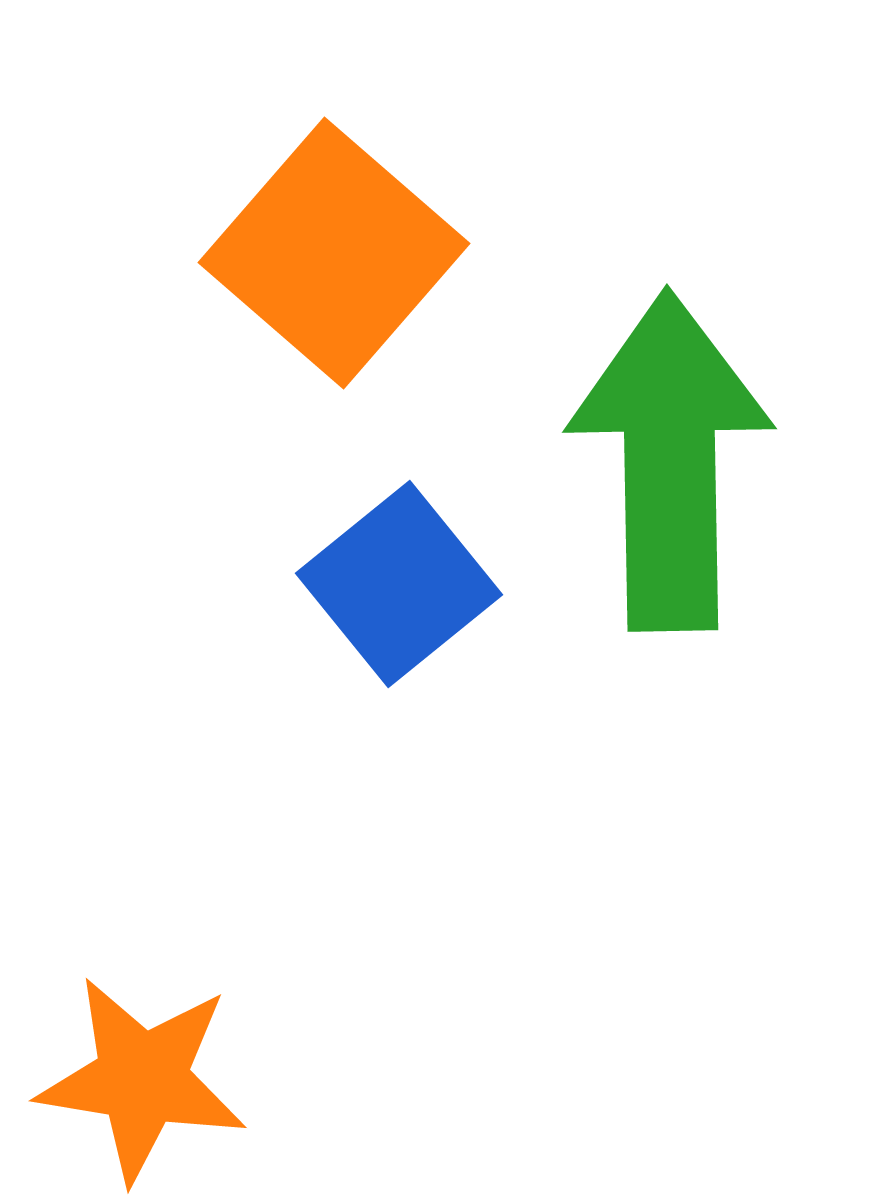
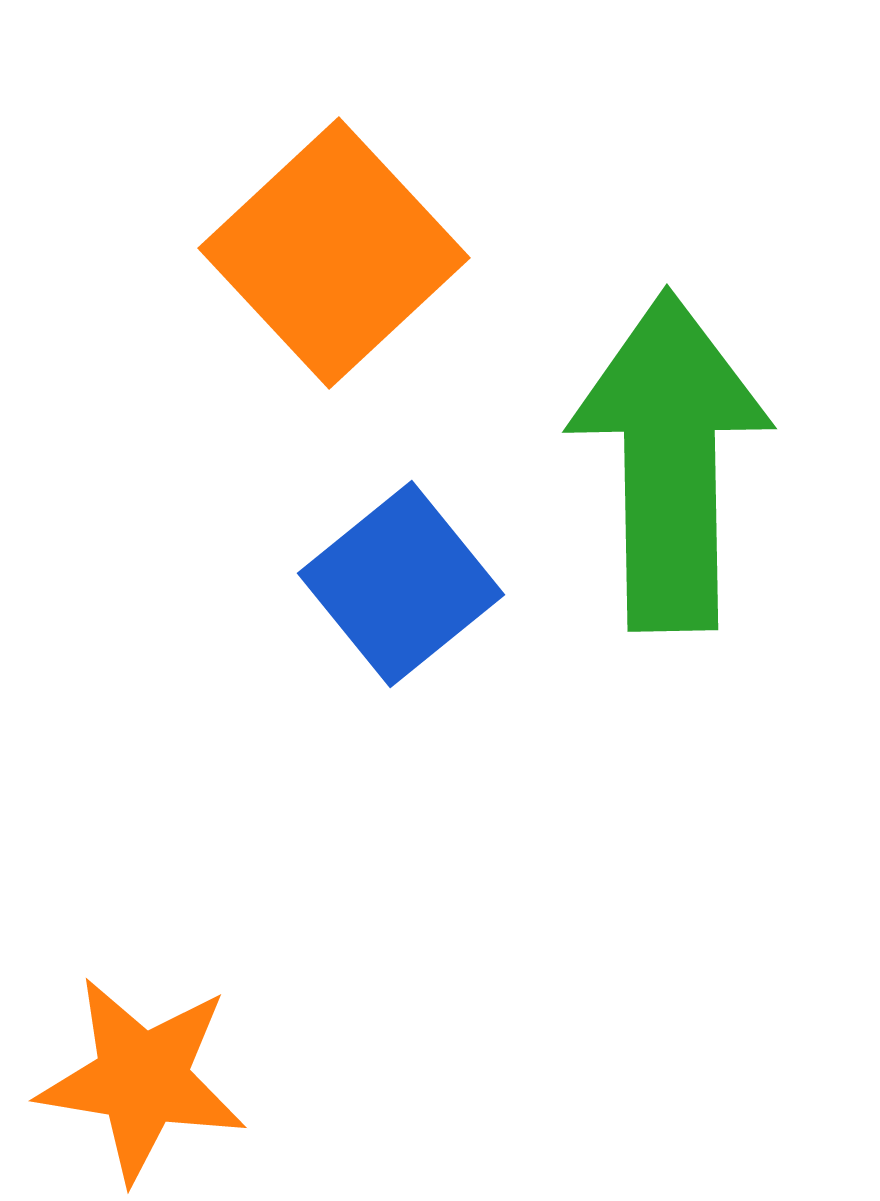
orange square: rotated 6 degrees clockwise
blue square: moved 2 px right
